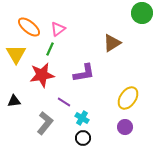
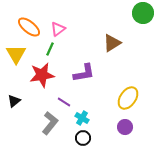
green circle: moved 1 px right
black triangle: rotated 32 degrees counterclockwise
gray L-shape: moved 5 px right
